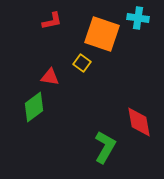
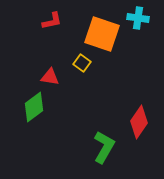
red diamond: rotated 44 degrees clockwise
green L-shape: moved 1 px left
